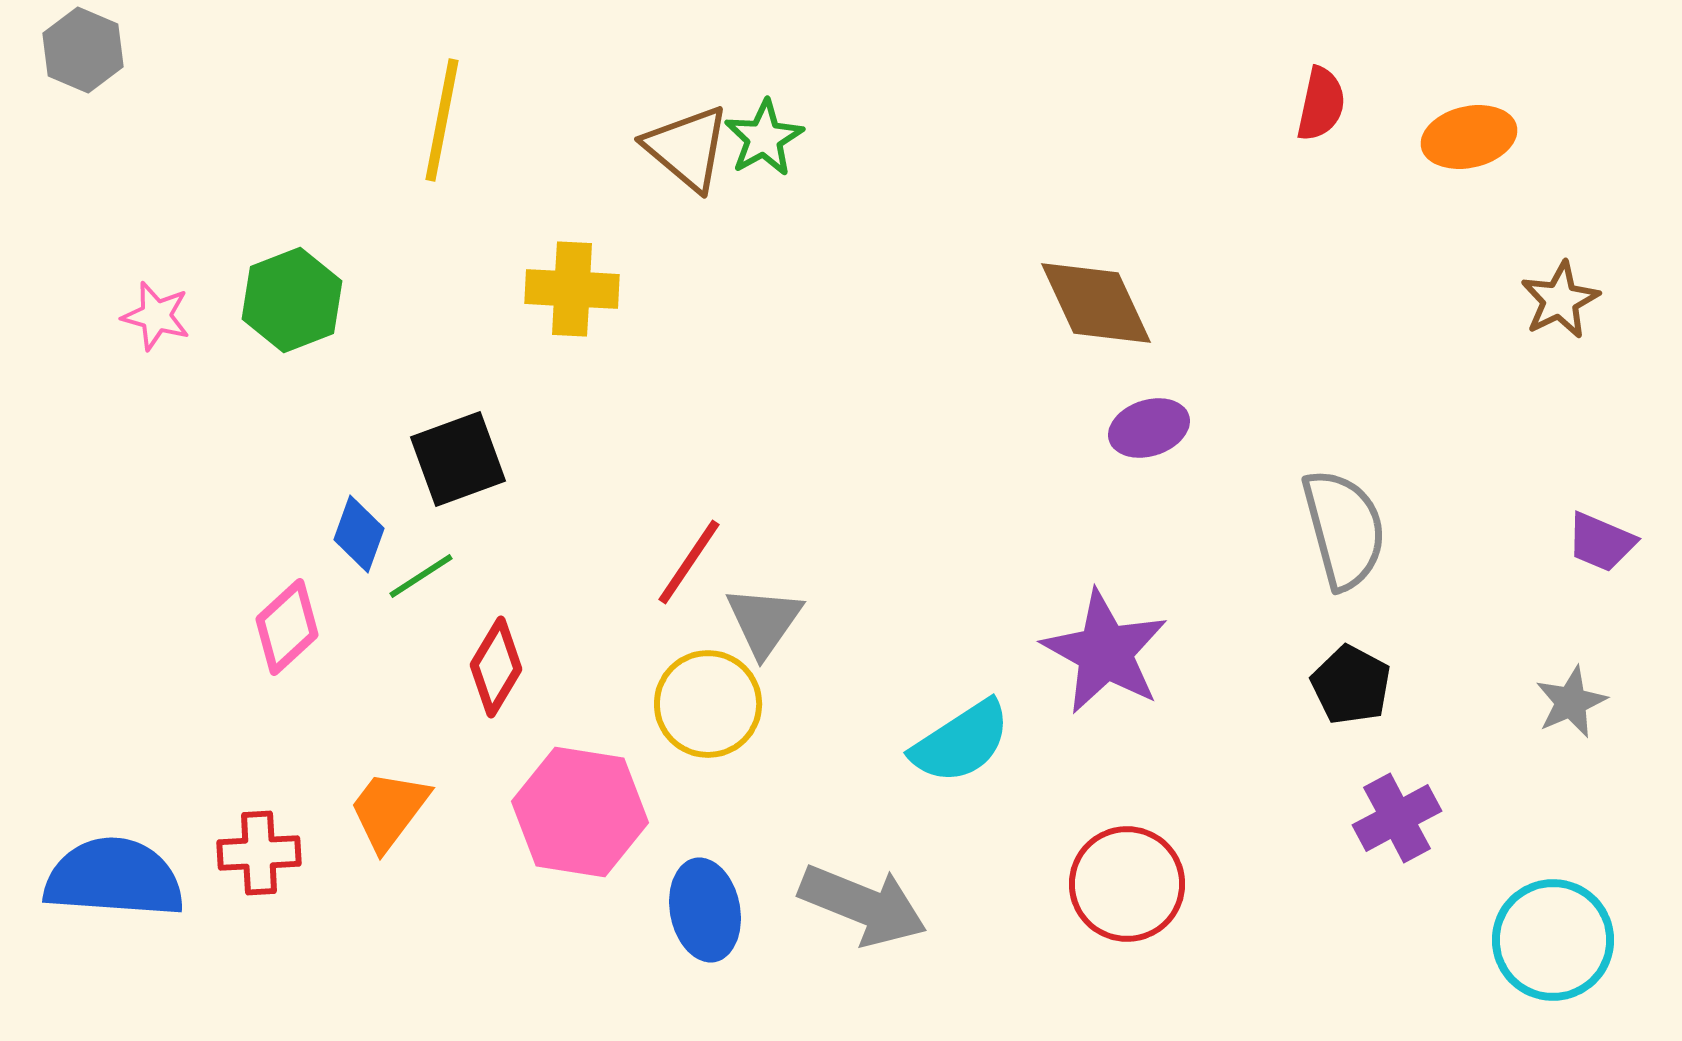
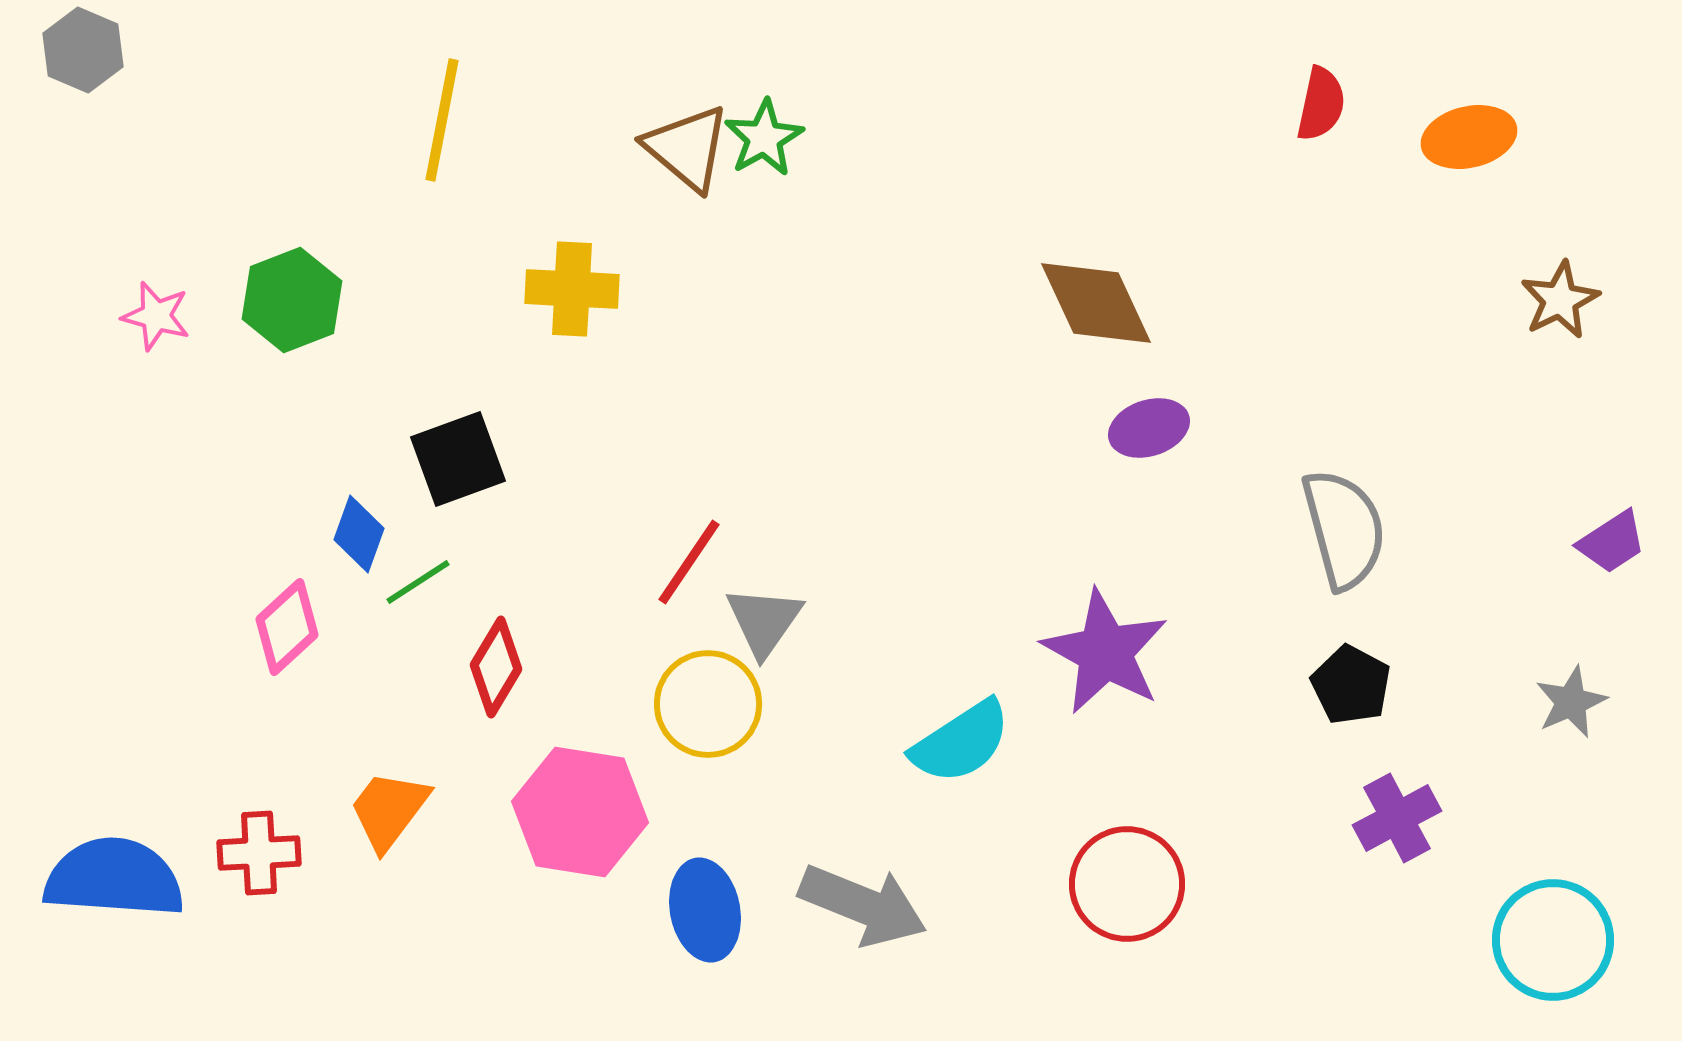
purple trapezoid: moved 11 px right; rotated 56 degrees counterclockwise
green line: moved 3 px left, 6 px down
